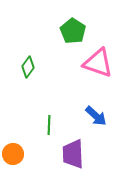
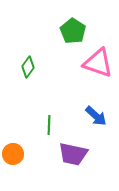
purple trapezoid: rotated 76 degrees counterclockwise
